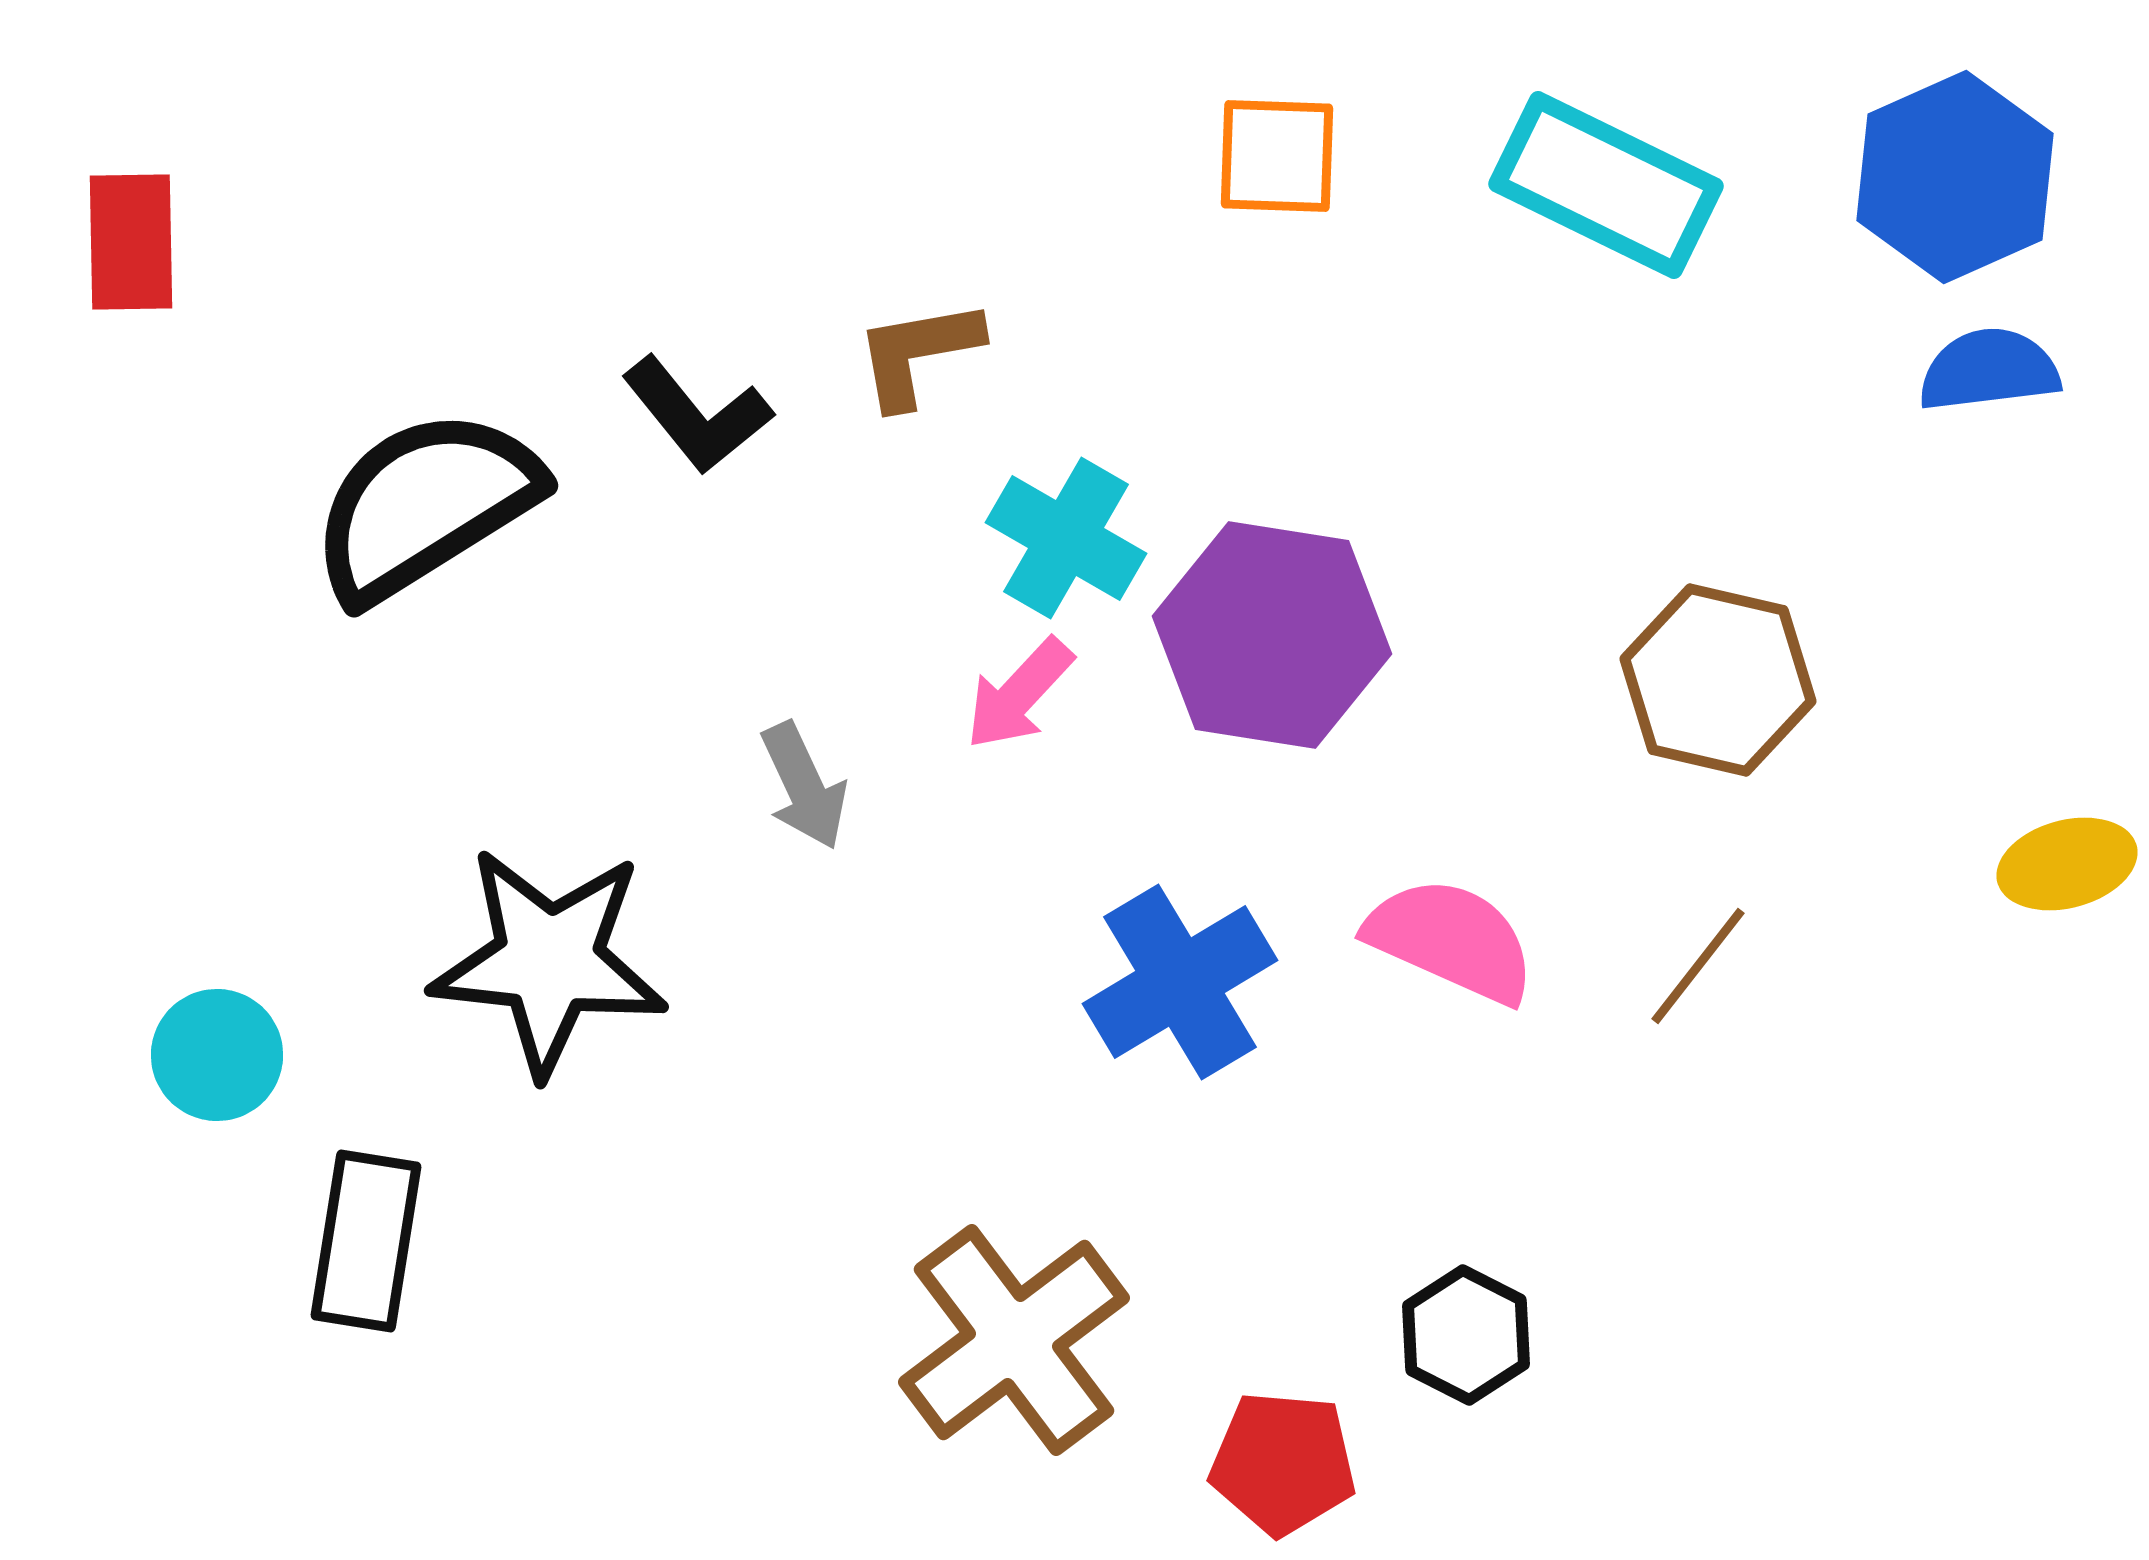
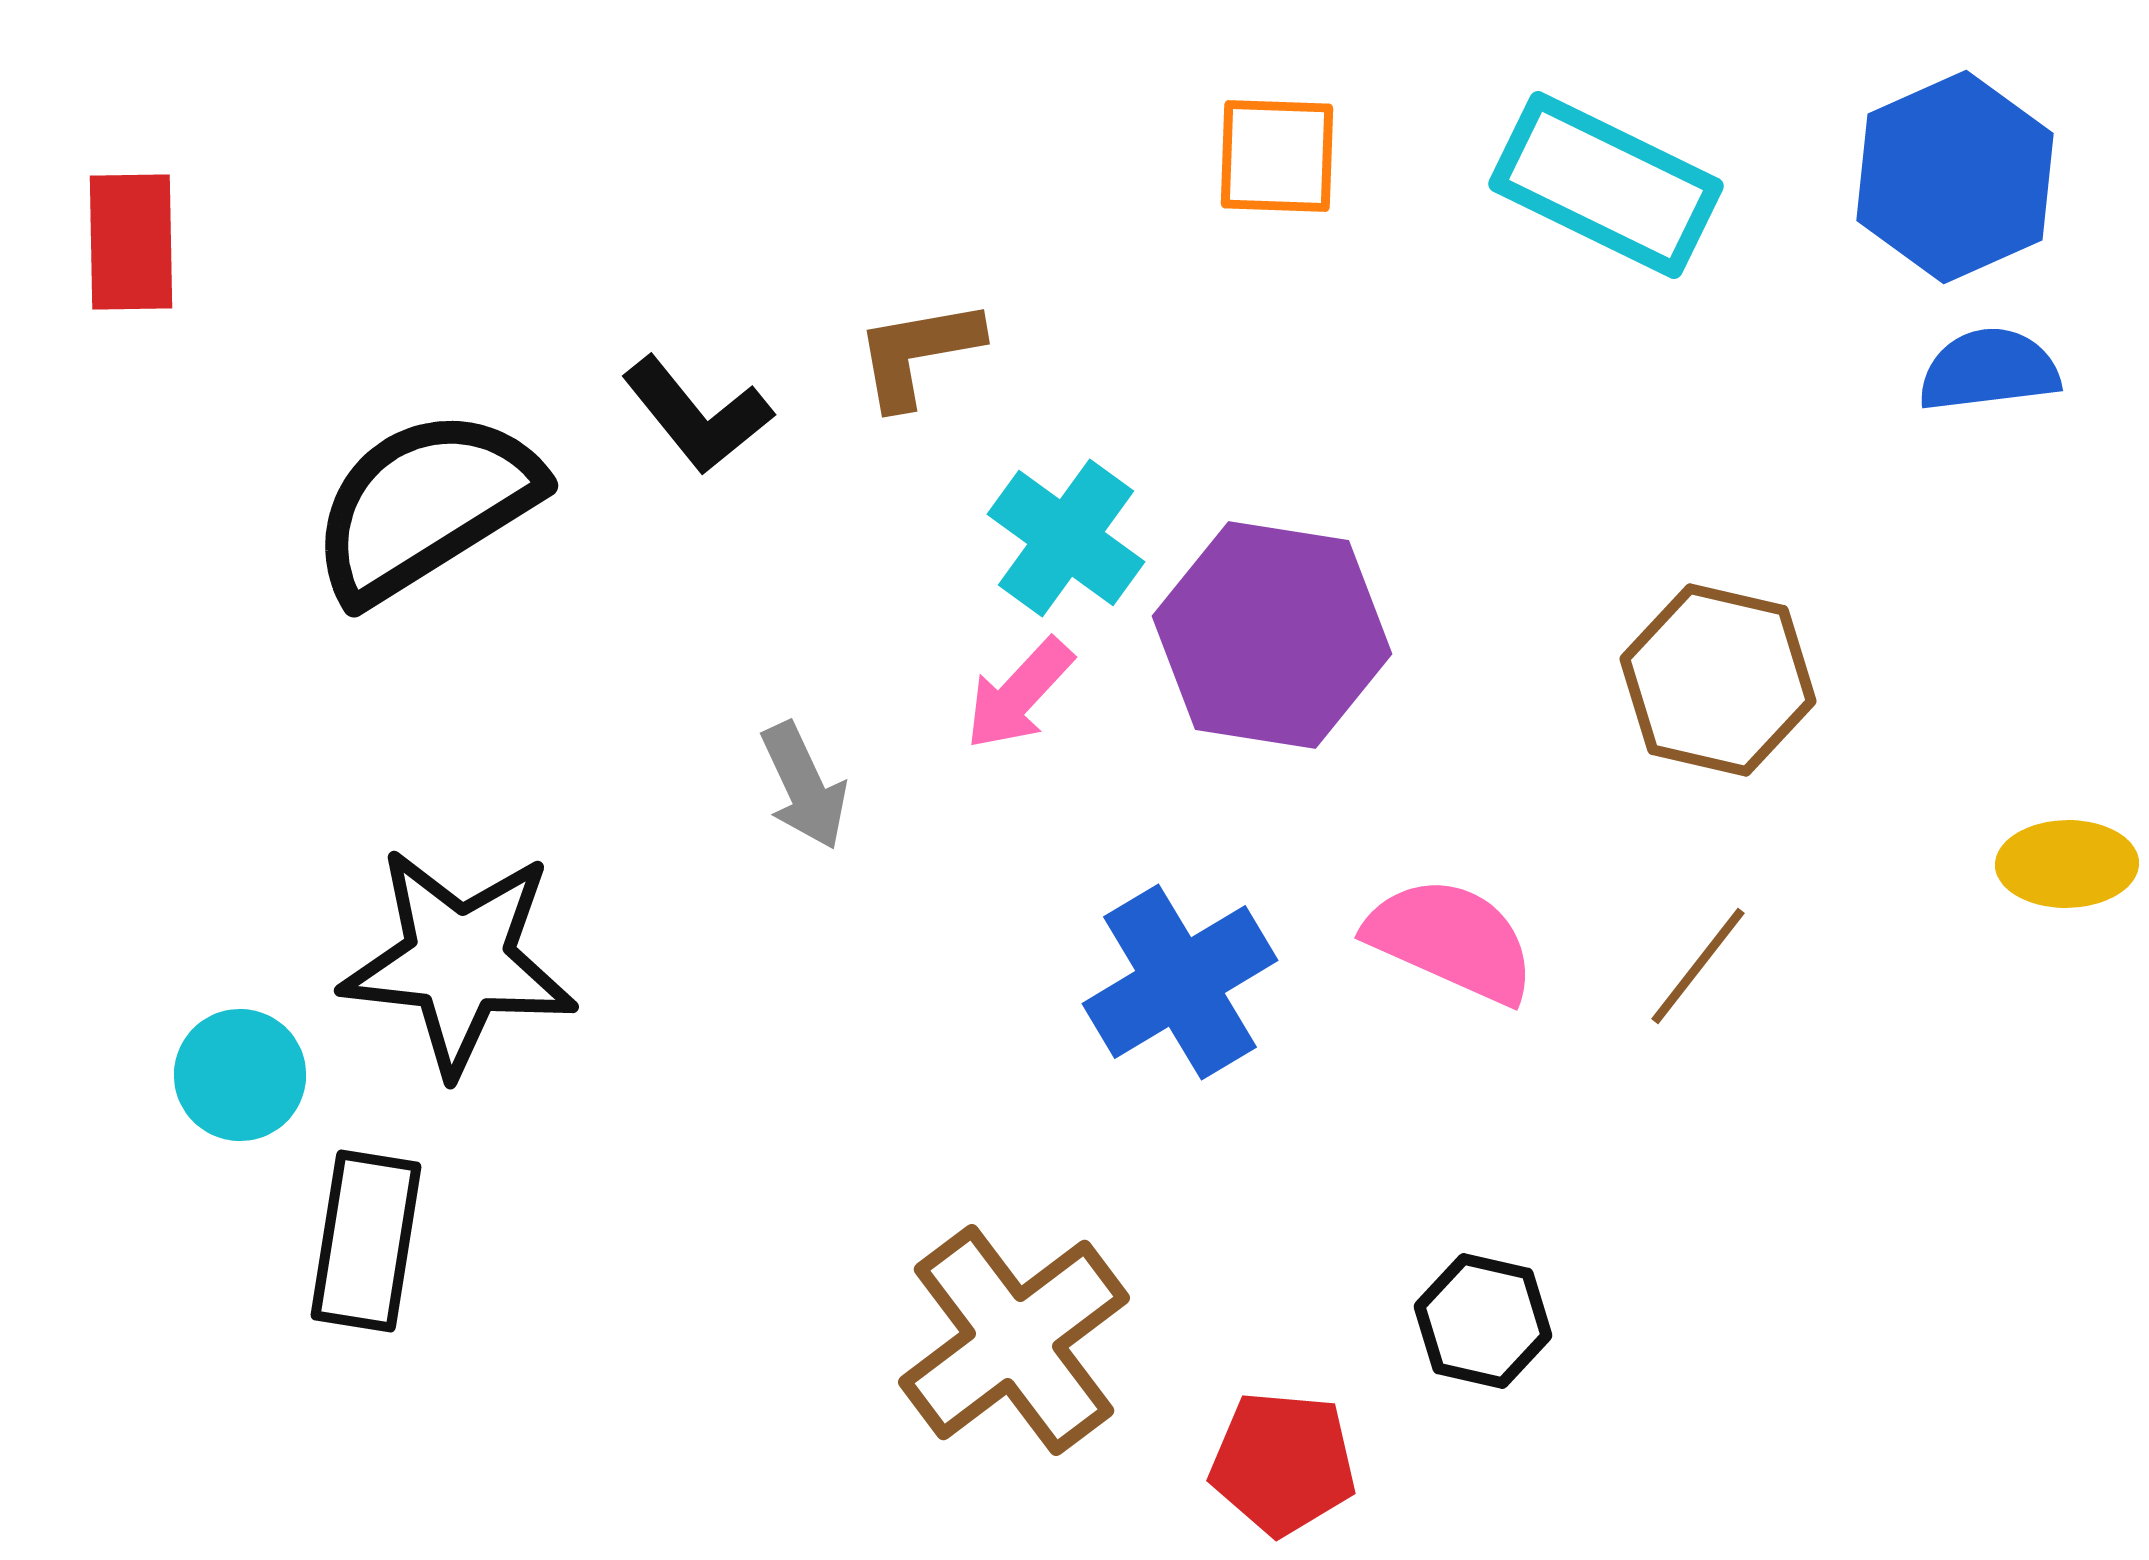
cyan cross: rotated 6 degrees clockwise
yellow ellipse: rotated 14 degrees clockwise
black star: moved 90 px left
cyan circle: moved 23 px right, 20 px down
black hexagon: moved 17 px right, 14 px up; rotated 14 degrees counterclockwise
